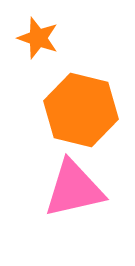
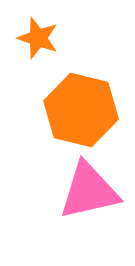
pink triangle: moved 15 px right, 2 px down
